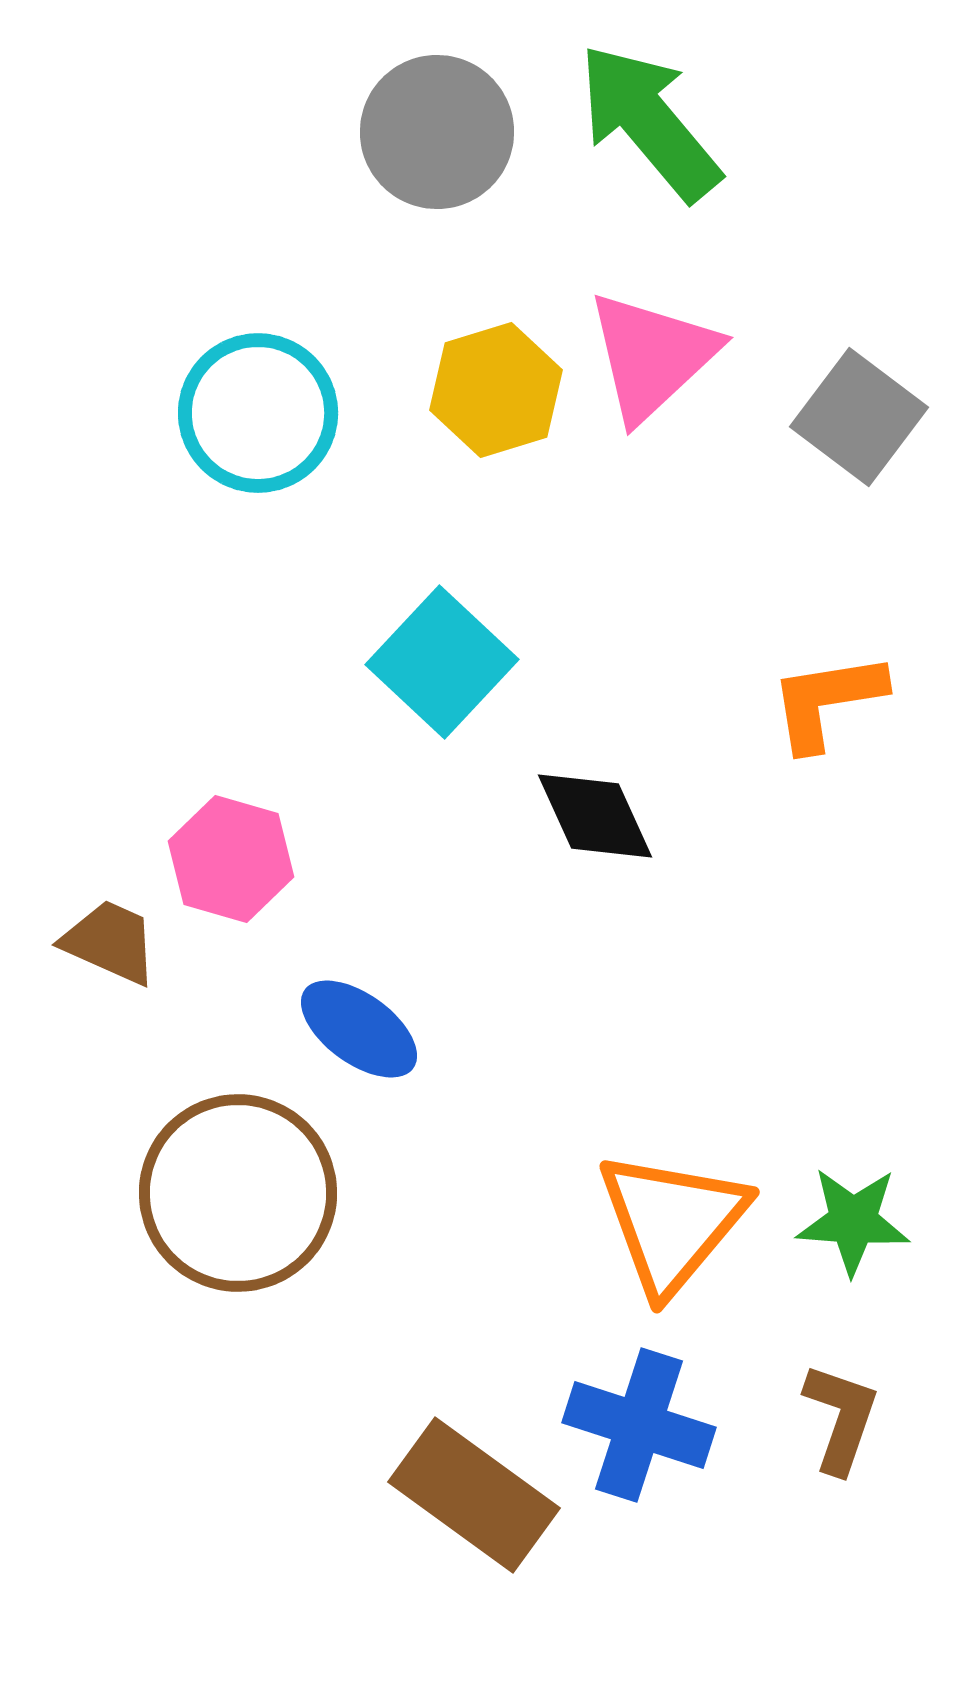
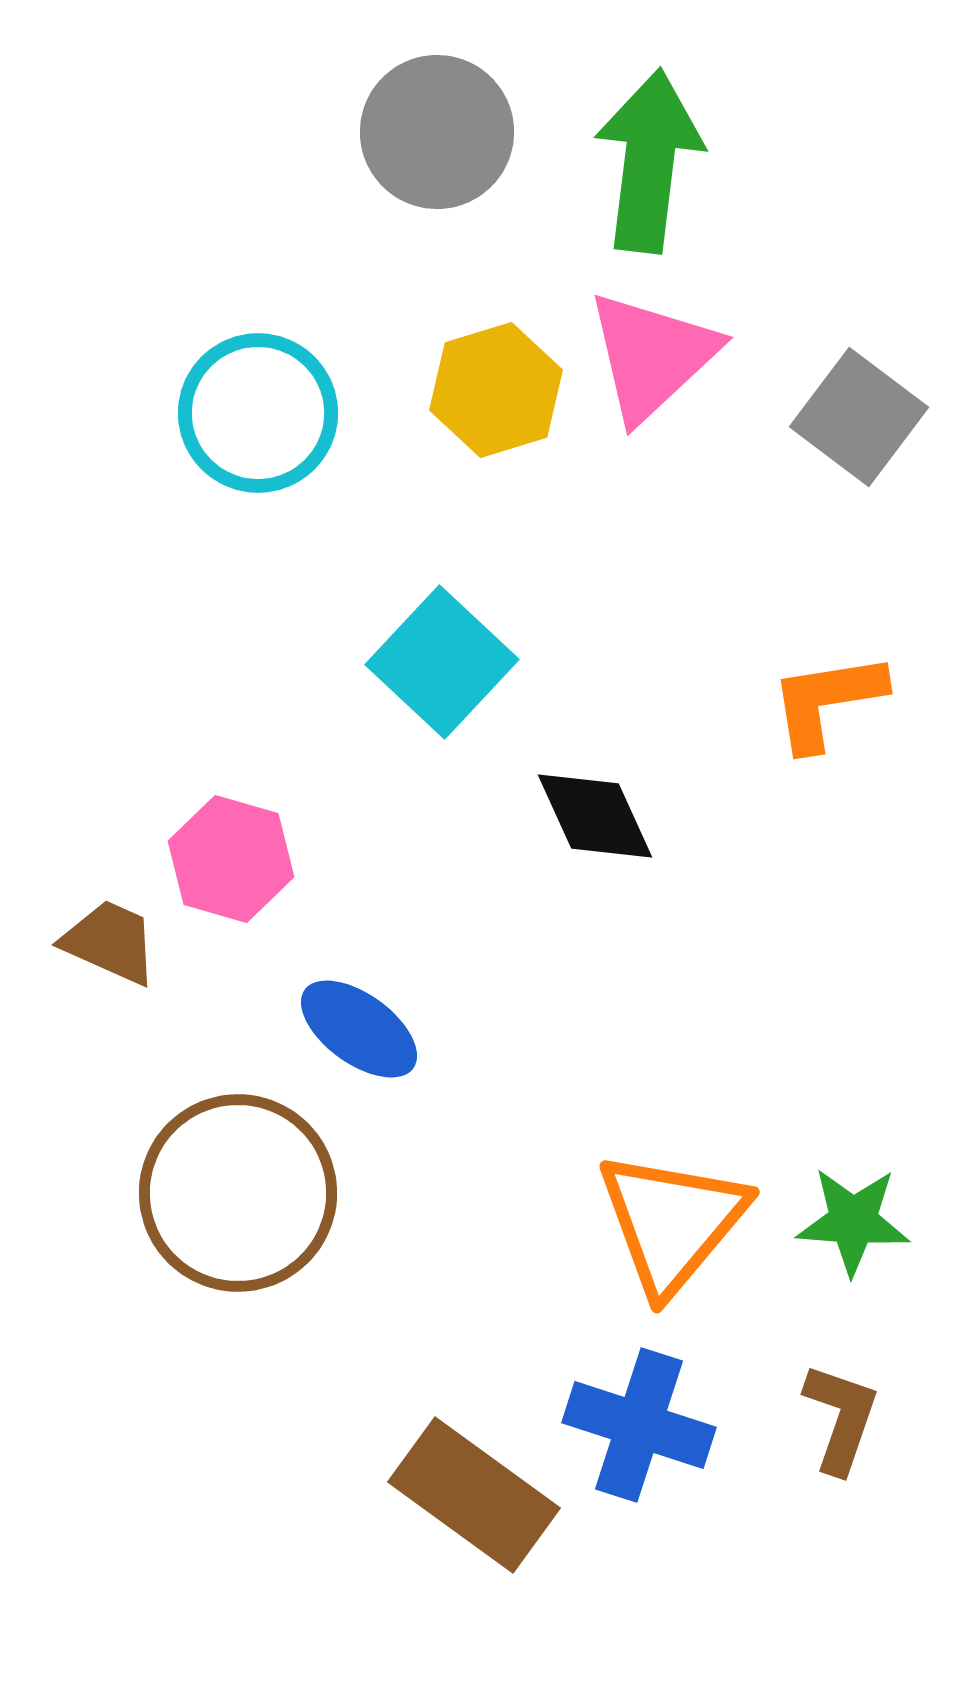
green arrow: moved 39 px down; rotated 47 degrees clockwise
